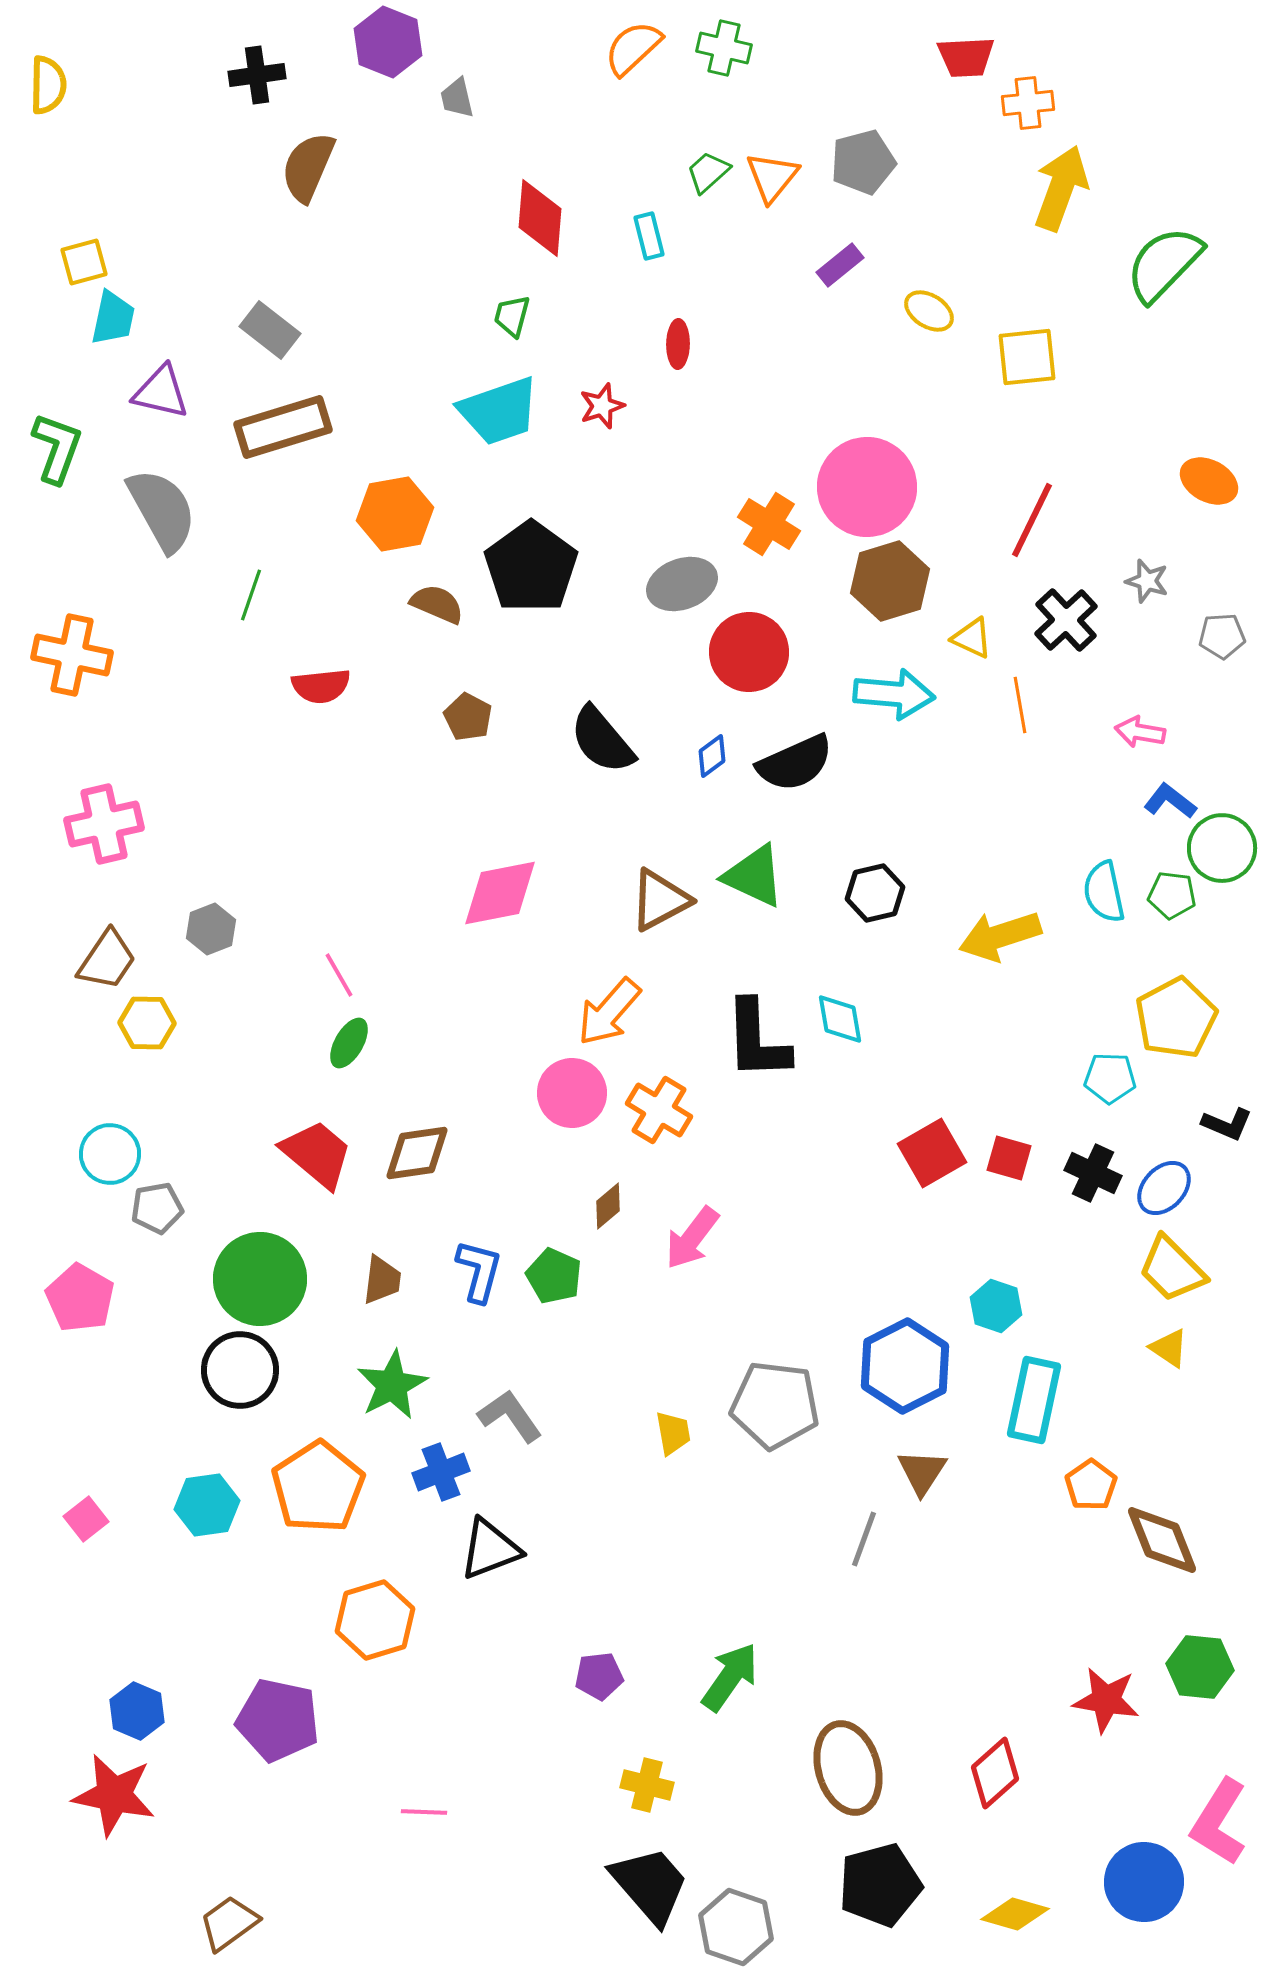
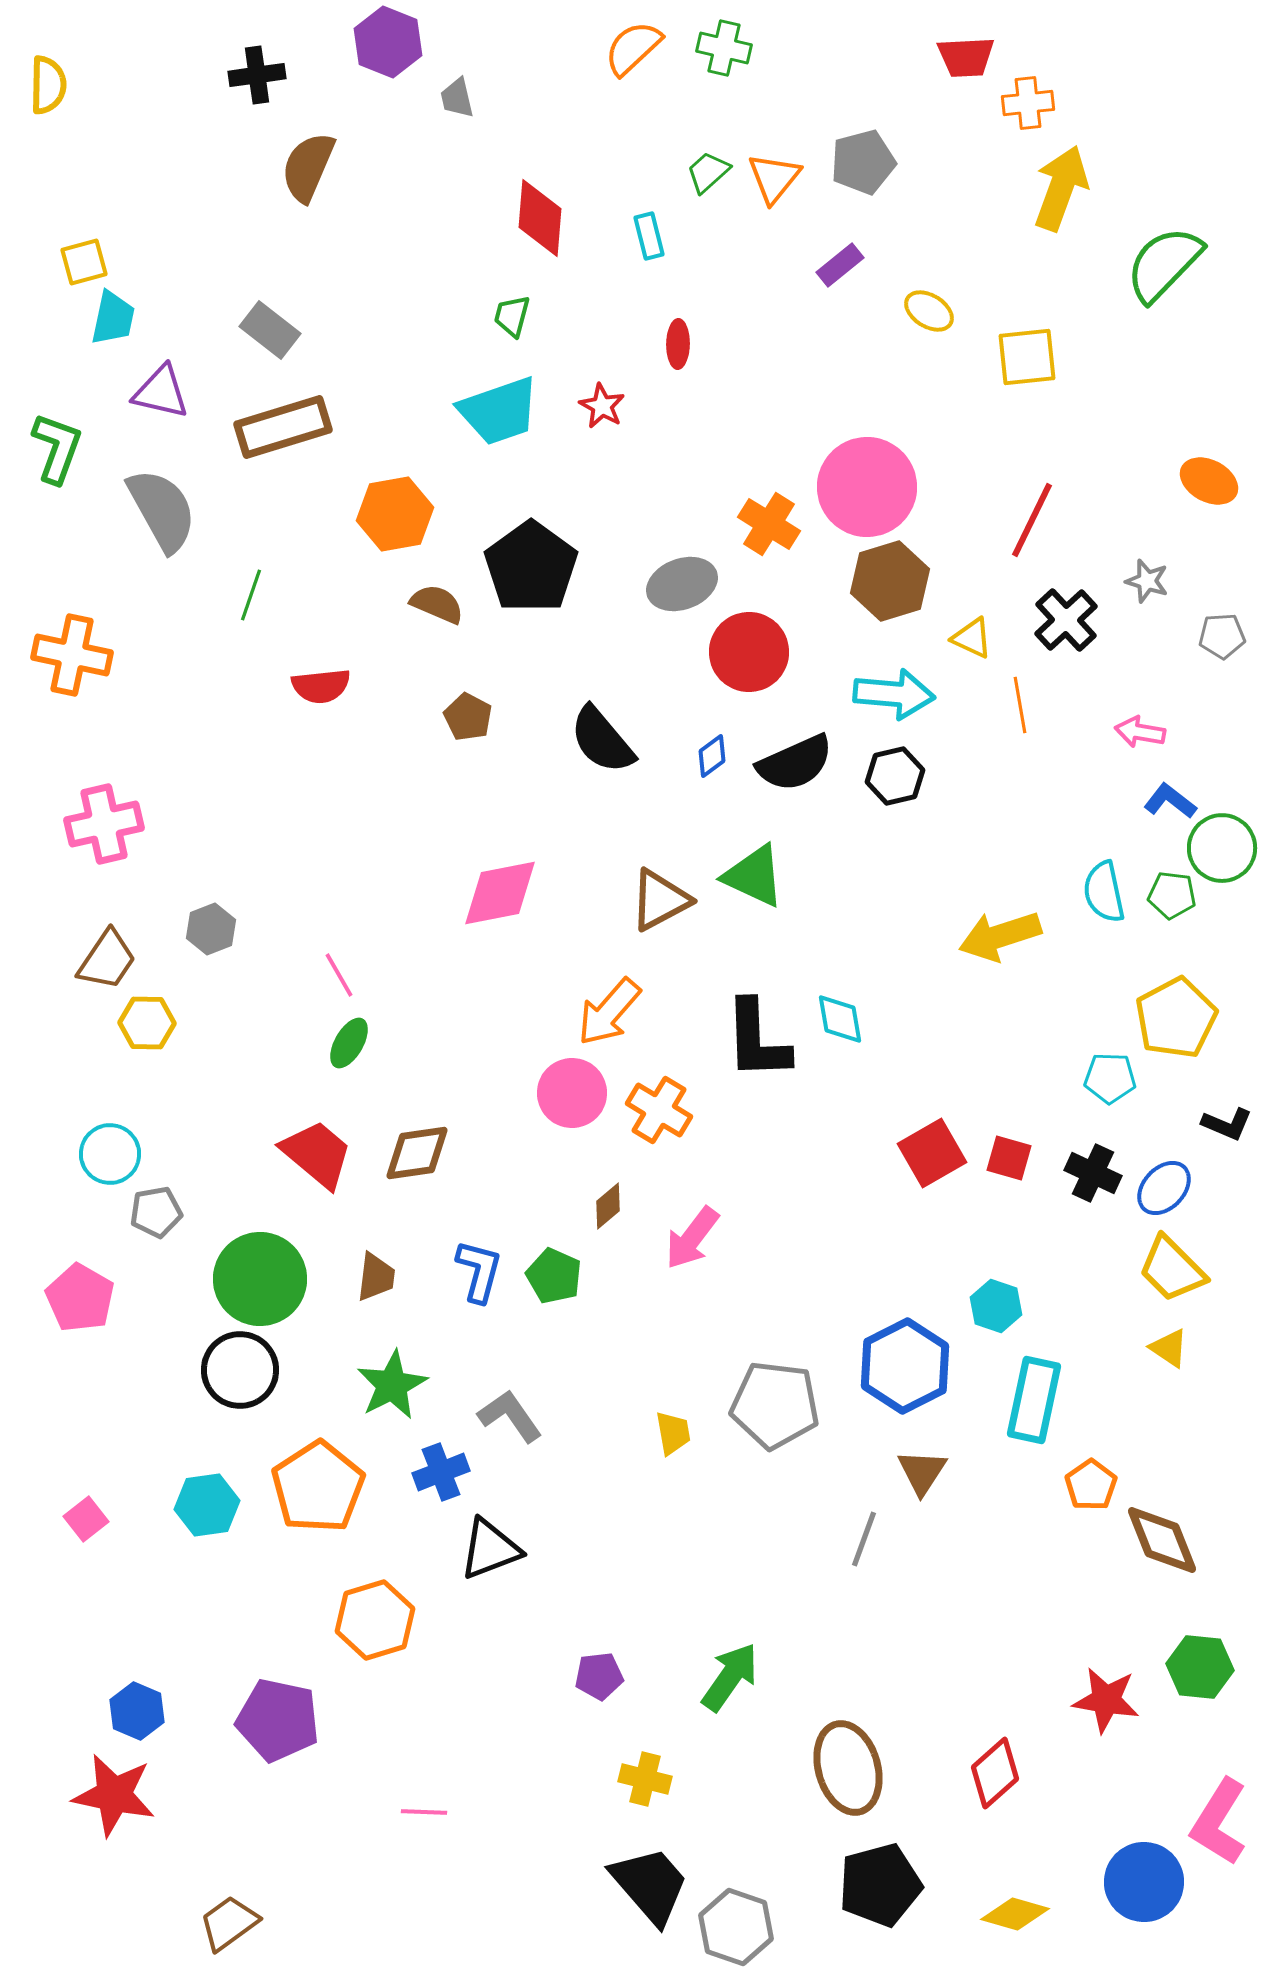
orange triangle at (772, 177): moved 2 px right, 1 px down
red star at (602, 406): rotated 24 degrees counterclockwise
black hexagon at (875, 893): moved 20 px right, 117 px up
gray pentagon at (157, 1208): moved 1 px left, 4 px down
brown trapezoid at (382, 1280): moved 6 px left, 3 px up
yellow cross at (647, 1785): moved 2 px left, 6 px up
